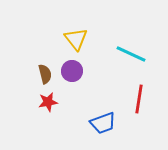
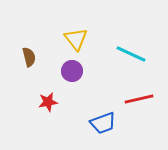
brown semicircle: moved 16 px left, 17 px up
red line: rotated 68 degrees clockwise
